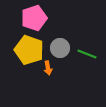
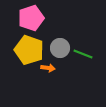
pink pentagon: moved 3 px left
green line: moved 4 px left
orange arrow: rotated 72 degrees counterclockwise
